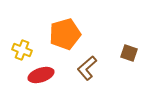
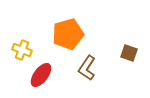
orange pentagon: moved 3 px right
brown L-shape: rotated 15 degrees counterclockwise
red ellipse: rotated 35 degrees counterclockwise
